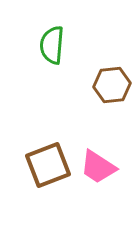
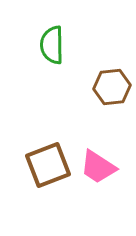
green semicircle: rotated 6 degrees counterclockwise
brown hexagon: moved 2 px down
